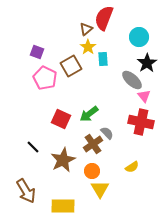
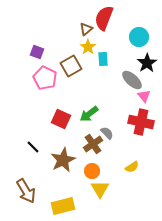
yellow rectangle: rotated 15 degrees counterclockwise
